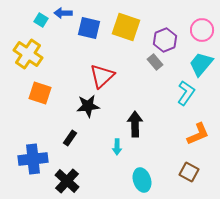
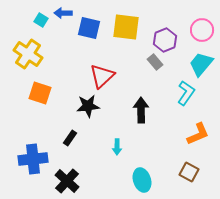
yellow square: rotated 12 degrees counterclockwise
black arrow: moved 6 px right, 14 px up
